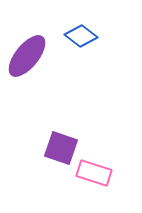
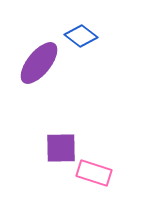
purple ellipse: moved 12 px right, 7 px down
purple square: rotated 20 degrees counterclockwise
